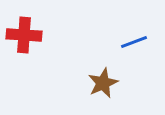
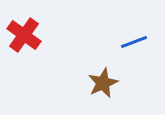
red cross: rotated 32 degrees clockwise
